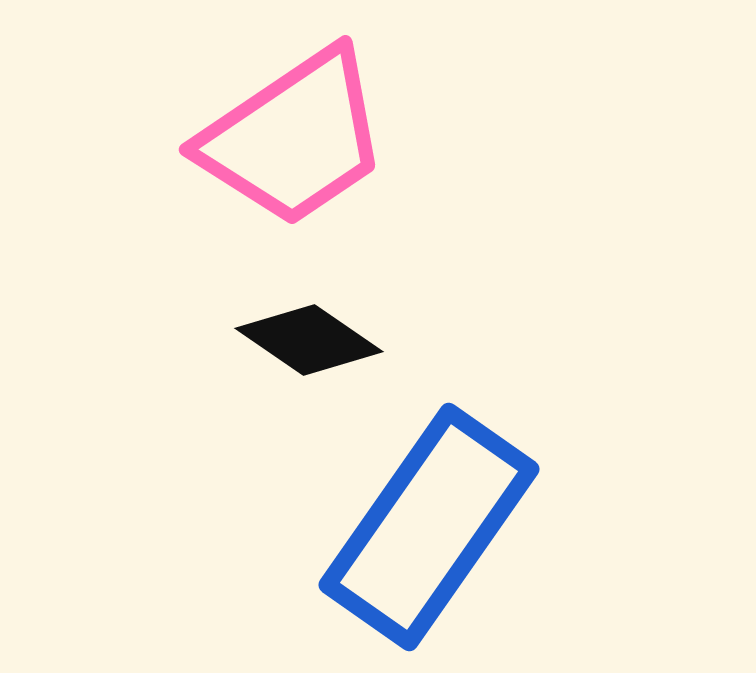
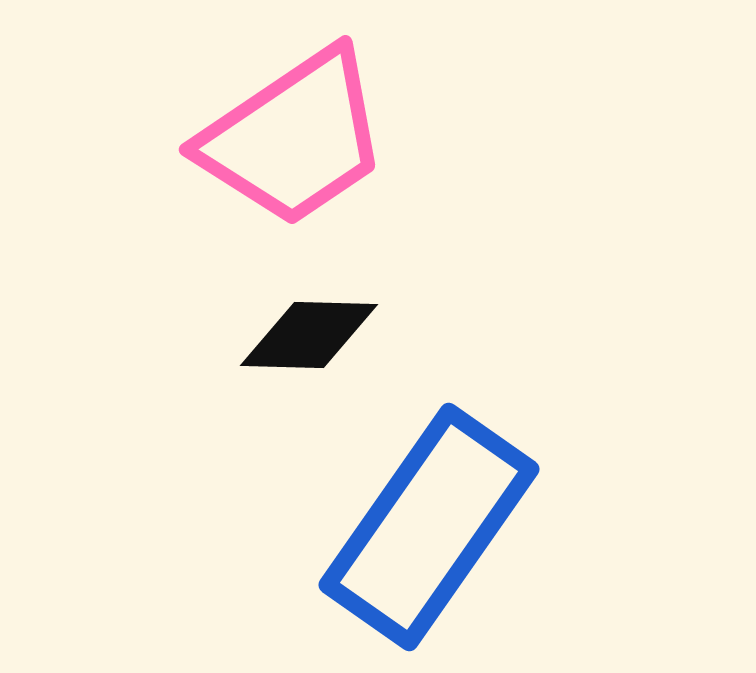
black diamond: moved 5 px up; rotated 33 degrees counterclockwise
